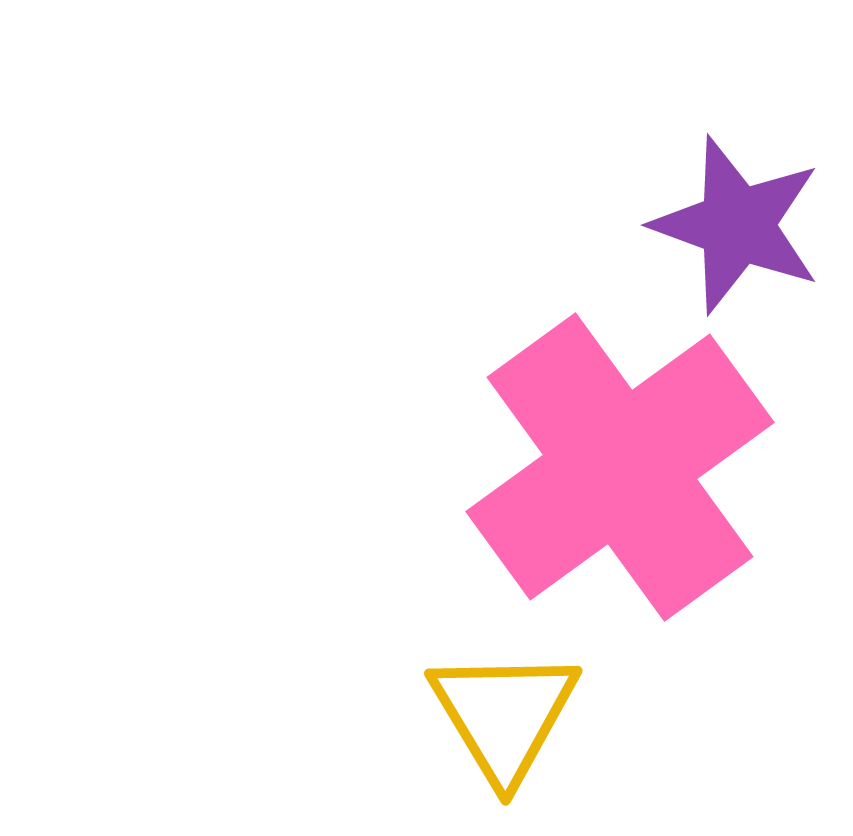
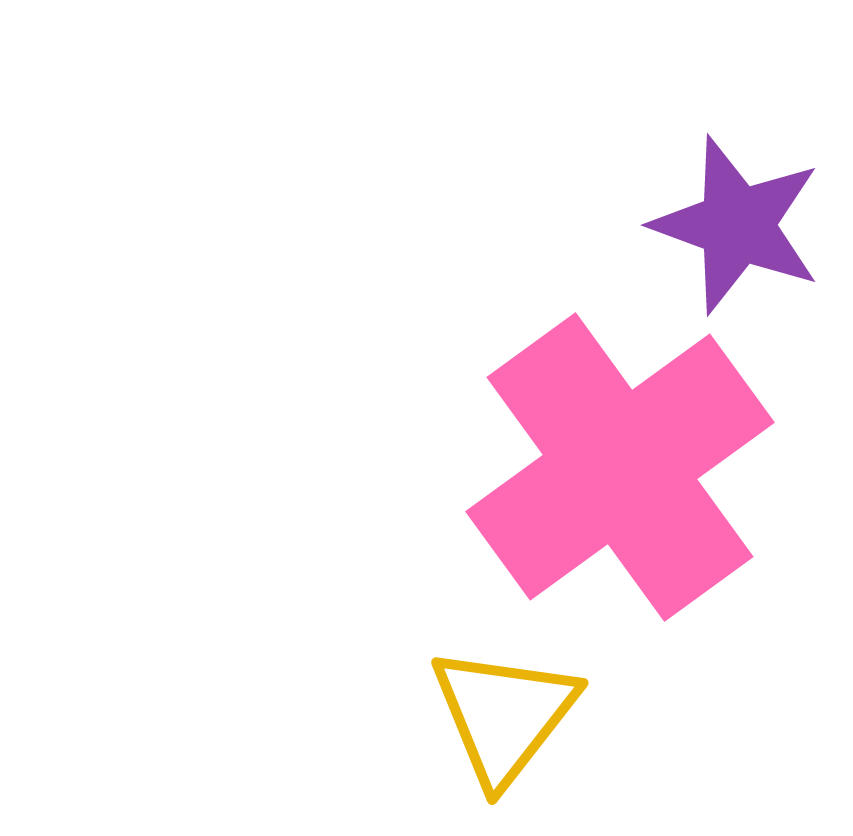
yellow triangle: rotated 9 degrees clockwise
